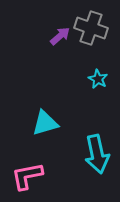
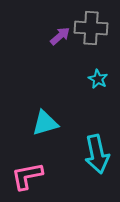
gray cross: rotated 16 degrees counterclockwise
